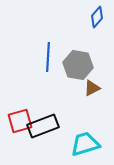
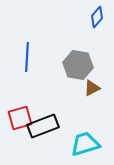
blue line: moved 21 px left
red square: moved 3 px up
